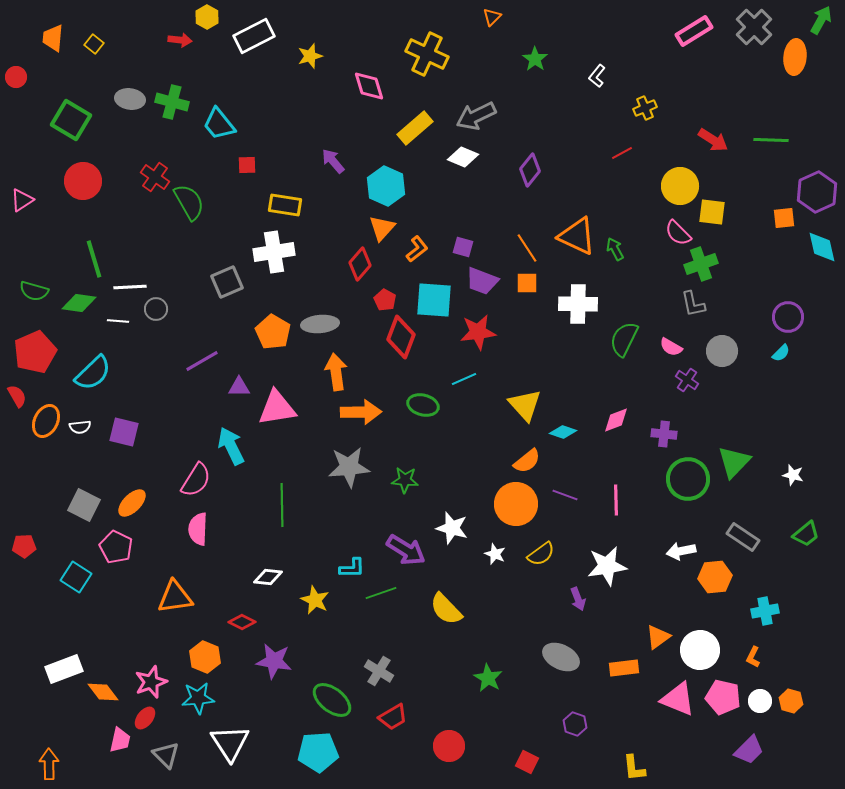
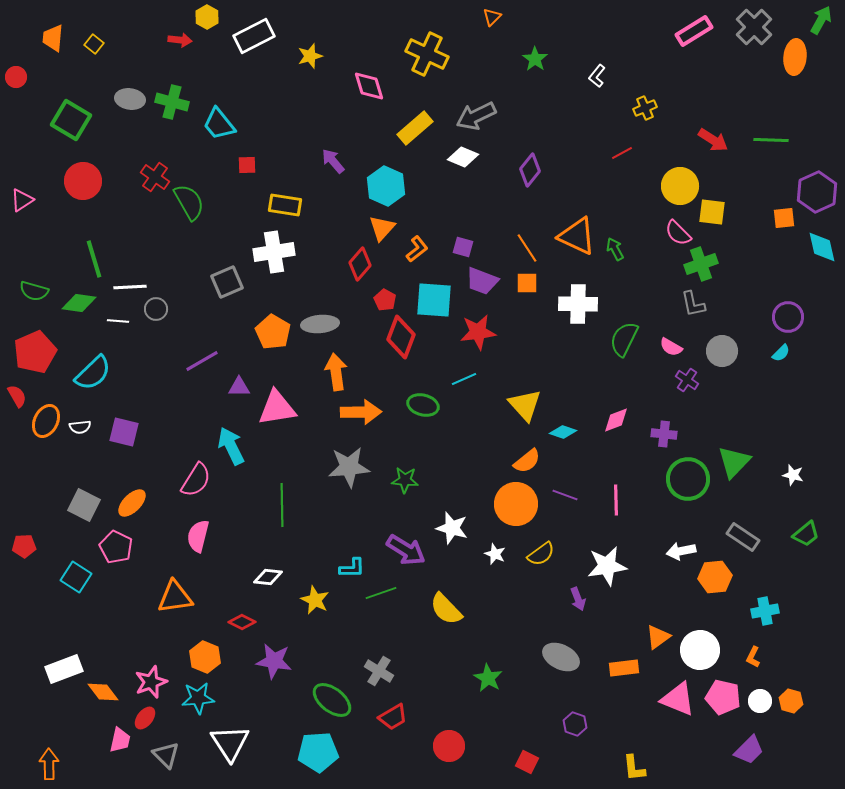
pink semicircle at (198, 529): moved 7 px down; rotated 12 degrees clockwise
